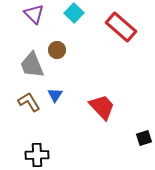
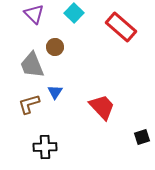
brown circle: moved 2 px left, 3 px up
blue triangle: moved 3 px up
brown L-shape: moved 2 px down; rotated 75 degrees counterclockwise
black square: moved 2 px left, 1 px up
black cross: moved 8 px right, 8 px up
